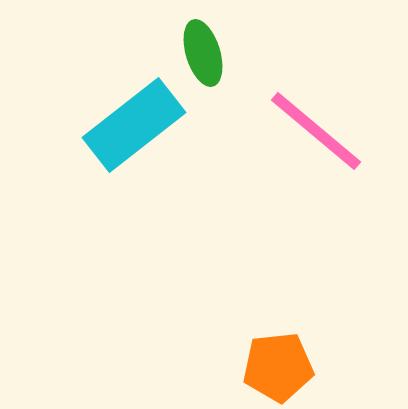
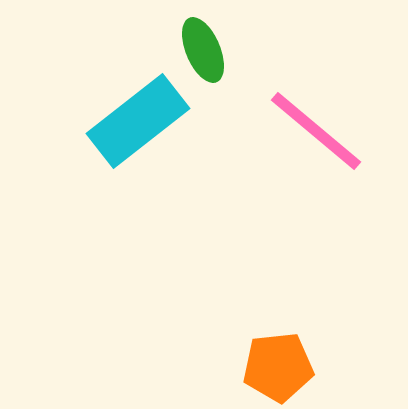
green ellipse: moved 3 px up; rotated 6 degrees counterclockwise
cyan rectangle: moved 4 px right, 4 px up
